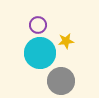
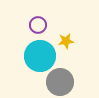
cyan circle: moved 3 px down
gray circle: moved 1 px left, 1 px down
